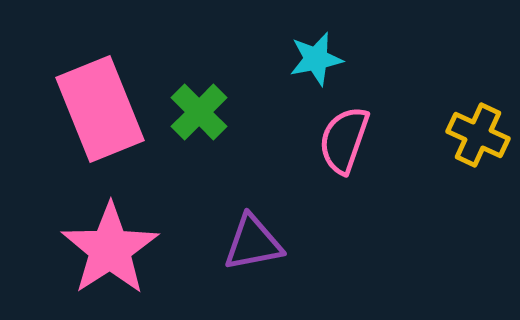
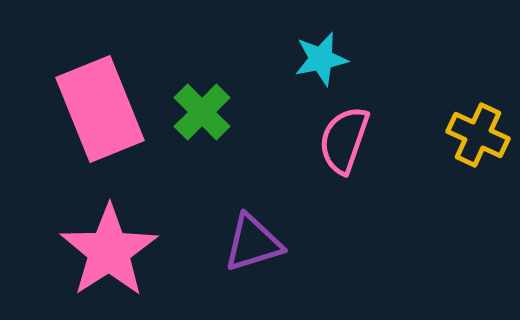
cyan star: moved 5 px right
green cross: moved 3 px right
purple triangle: rotated 6 degrees counterclockwise
pink star: moved 1 px left, 2 px down
